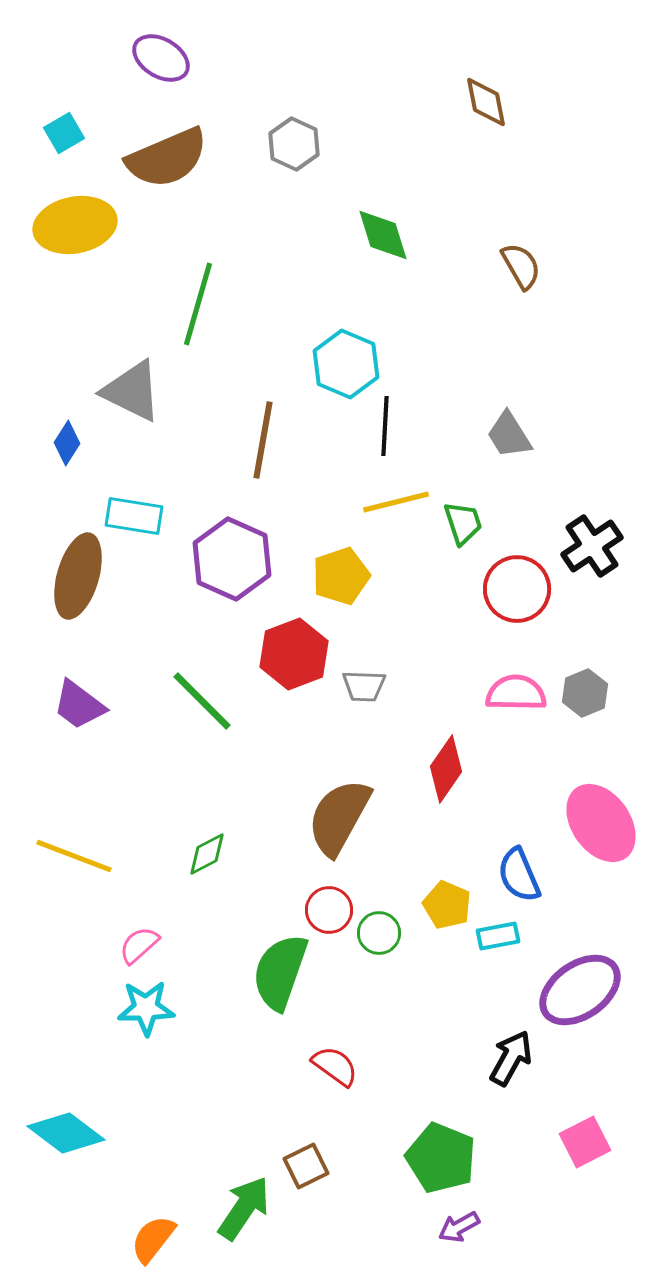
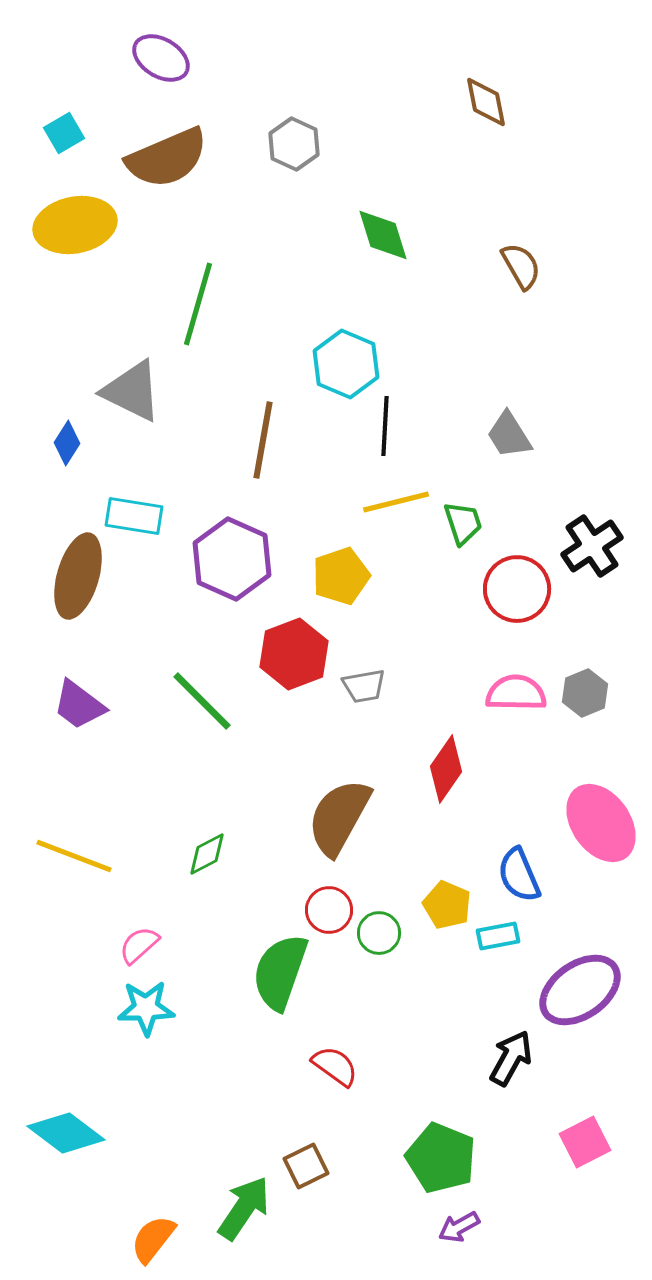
gray trapezoid at (364, 686): rotated 12 degrees counterclockwise
